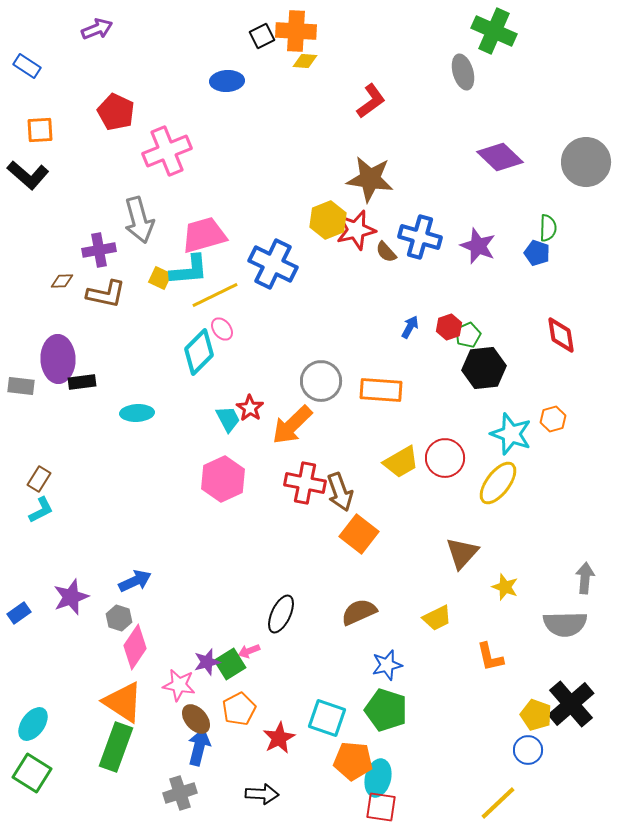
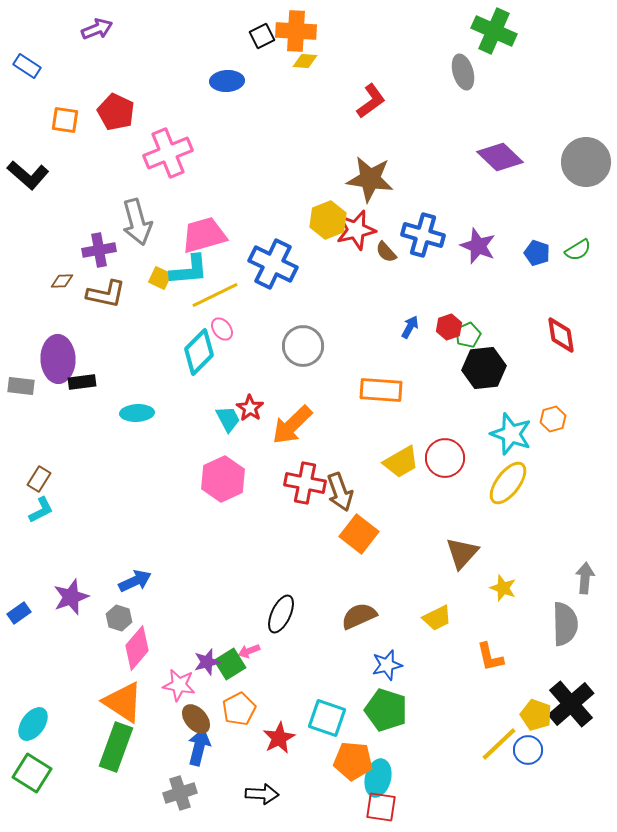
orange square at (40, 130): moved 25 px right, 10 px up; rotated 12 degrees clockwise
pink cross at (167, 151): moved 1 px right, 2 px down
gray arrow at (139, 220): moved 2 px left, 2 px down
green semicircle at (548, 228): moved 30 px right, 22 px down; rotated 56 degrees clockwise
blue cross at (420, 237): moved 3 px right, 2 px up
gray circle at (321, 381): moved 18 px left, 35 px up
yellow ellipse at (498, 483): moved 10 px right
yellow star at (505, 587): moved 2 px left, 1 px down
brown semicircle at (359, 612): moved 4 px down
gray semicircle at (565, 624): rotated 90 degrees counterclockwise
pink diamond at (135, 647): moved 2 px right, 1 px down; rotated 6 degrees clockwise
yellow line at (498, 803): moved 1 px right, 59 px up
